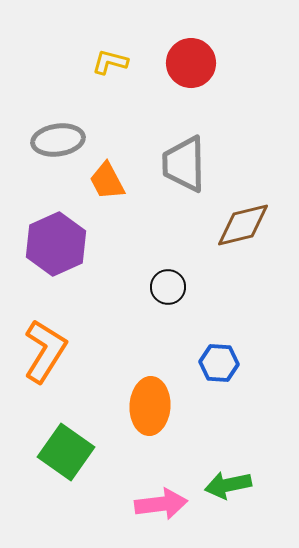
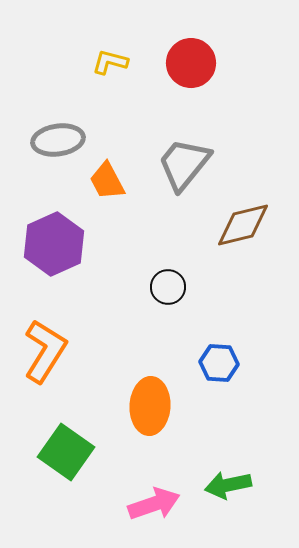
gray trapezoid: rotated 40 degrees clockwise
purple hexagon: moved 2 px left
pink arrow: moved 7 px left; rotated 12 degrees counterclockwise
